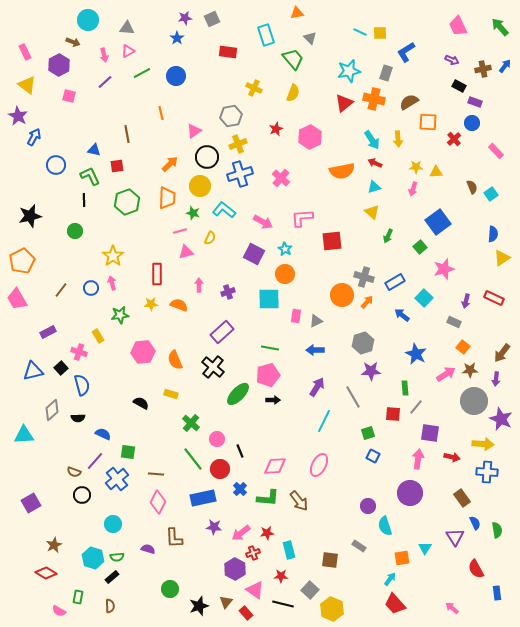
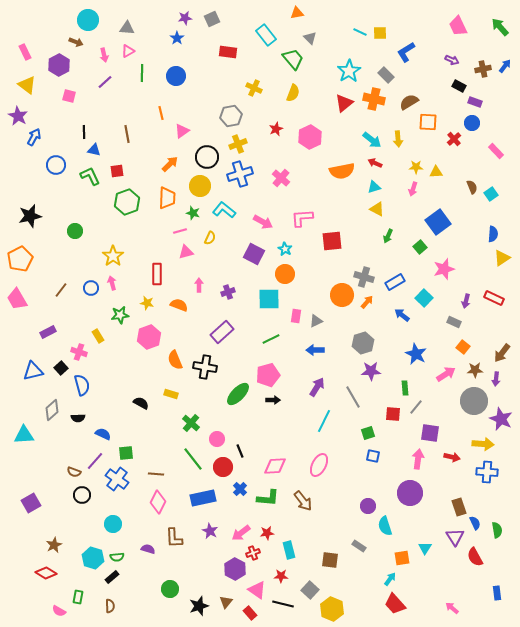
cyan rectangle at (266, 35): rotated 20 degrees counterclockwise
brown arrow at (73, 42): moved 3 px right
cyan star at (349, 71): rotated 20 degrees counterclockwise
green line at (142, 73): rotated 60 degrees counterclockwise
gray rectangle at (386, 73): moved 2 px down; rotated 63 degrees counterclockwise
pink triangle at (194, 131): moved 12 px left
cyan arrow at (372, 140): rotated 18 degrees counterclockwise
red square at (117, 166): moved 5 px down
black line at (84, 200): moved 68 px up
yellow triangle at (372, 212): moved 5 px right, 3 px up; rotated 14 degrees counterclockwise
orange pentagon at (22, 261): moved 2 px left, 2 px up
yellow star at (151, 304): moved 4 px left, 1 px up; rotated 16 degrees clockwise
green line at (270, 348): moved 1 px right, 9 px up; rotated 36 degrees counterclockwise
pink hexagon at (143, 352): moved 6 px right, 15 px up; rotated 15 degrees counterclockwise
black cross at (213, 367): moved 8 px left; rotated 30 degrees counterclockwise
brown star at (470, 370): moved 5 px right
green square at (128, 452): moved 2 px left, 1 px down; rotated 14 degrees counterclockwise
blue square at (373, 456): rotated 16 degrees counterclockwise
red circle at (220, 469): moved 3 px right, 2 px up
blue cross at (117, 479): rotated 15 degrees counterclockwise
brown rectangle at (462, 498): moved 3 px left, 9 px down; rotated 18 degrees clockwise
brown arrow at (299, 501): moved 4 px right
purple star at (214, 527): moved 4 px left, 4 px down; rotated 21 degrees clockwise
red semicircle at (476, 569): moved 1 px left, 12 px up
pink triangle at (255, 590): moved 2 px right
red rectangle at (246, 613): moved 4 px right
